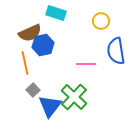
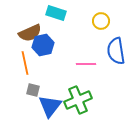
gray square: rotated 32 degrees counterclockwise
green cross: moved 4 px right, 3 px down; rotated 24 degrees clockwise
